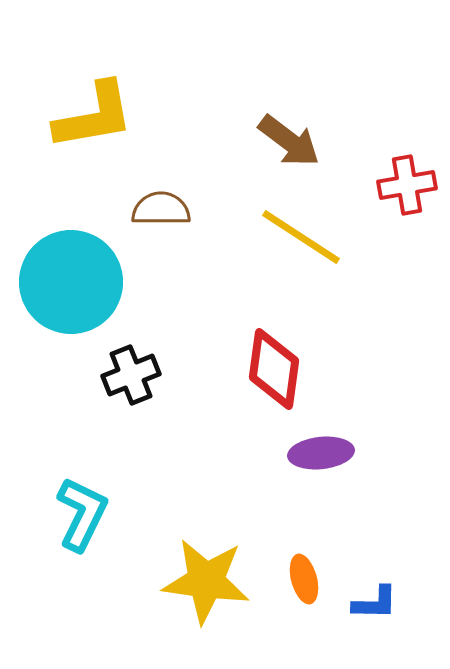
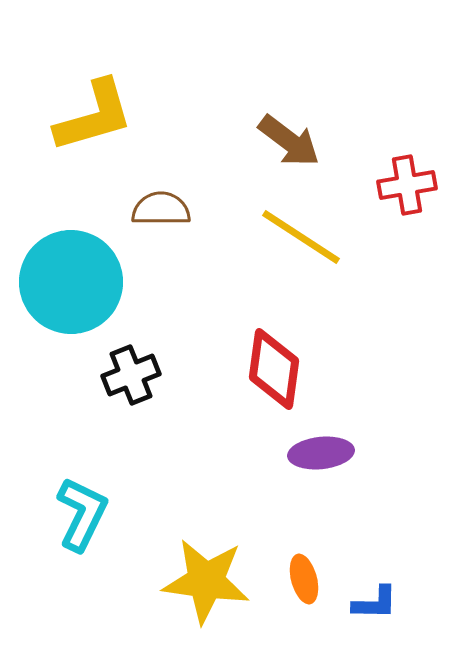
yellow L-shape: rotated 6 degrees counterclockwise
